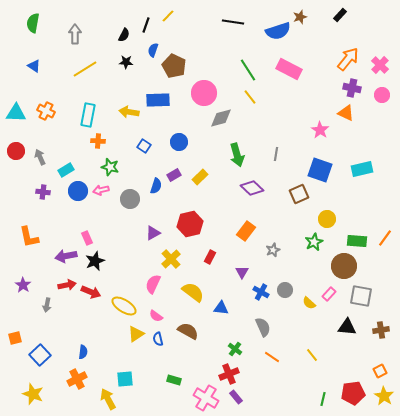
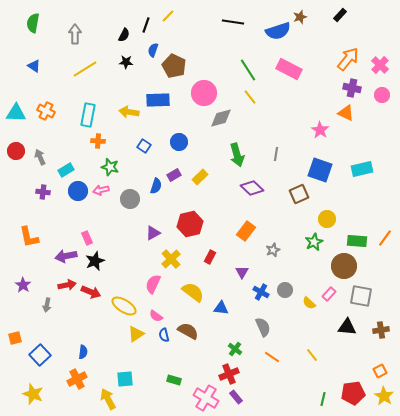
blue semicircle at (158, 339): moved 6 px right, 4 px up
